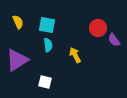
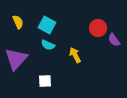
cyan square: rotated 18 degrees clockwise
cyan semicircle: rotated 120 degrees clockwise
purple triangle: moved 1 px left, 1 px up; rotated 15 degrees counterclockwise
white square: moved 1 px up; rotated 16 degrees counterclockwise
